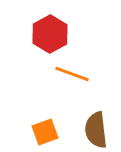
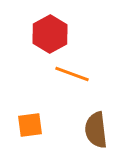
orange square: moved 15 px left, 7 px up; rotated 12 degrees clockwise
